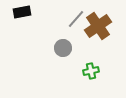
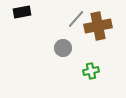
brown cross: rotated 24 degrees clockwise
